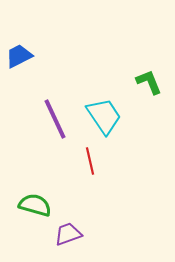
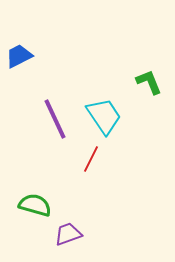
red line: moved 1 px right, 2 px up; rotated 40 degrees clockwise
